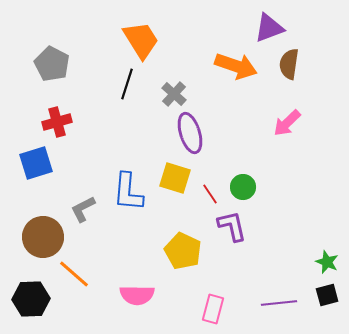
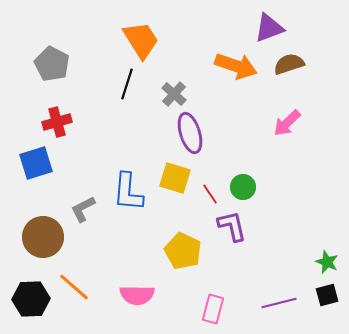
brown semicircle: rotated 64 degrees clockwise
orange line: moved 13 px down
purple line: rotated 8 degrees counterclockwise
